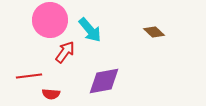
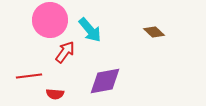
purple diamond: moved 1 px right
red semicircle: moved 4 px right
